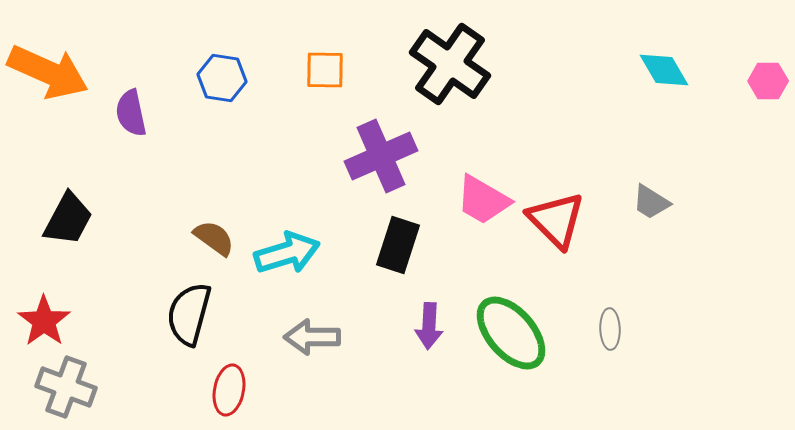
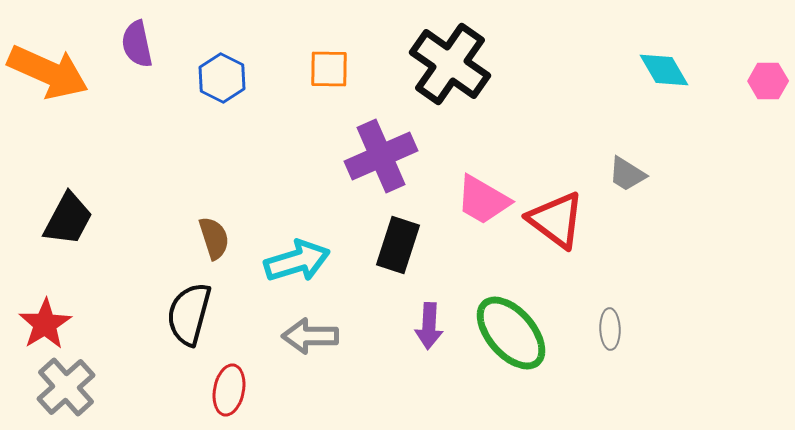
orange square: moved 4 px right, 1 px up
blue hexagon: rotated 18 degrees clockwise
purple semicircle: moved 6 px right, 69 px up
gray trapezoid: moved 24 px left, 28 px up
red triangle: rotated 8 degrees counterclockwise
brown semicircle: rotated 36 degrees clockwise
cyan arrow: moved 10 px right, 8 px down
red star: moved 1 px right, 3 px down; rotated 4 degrees clockwise
gray arrow: moved 2 px left, 1 px up
gray cross: rotated 28 degrees clockwise
